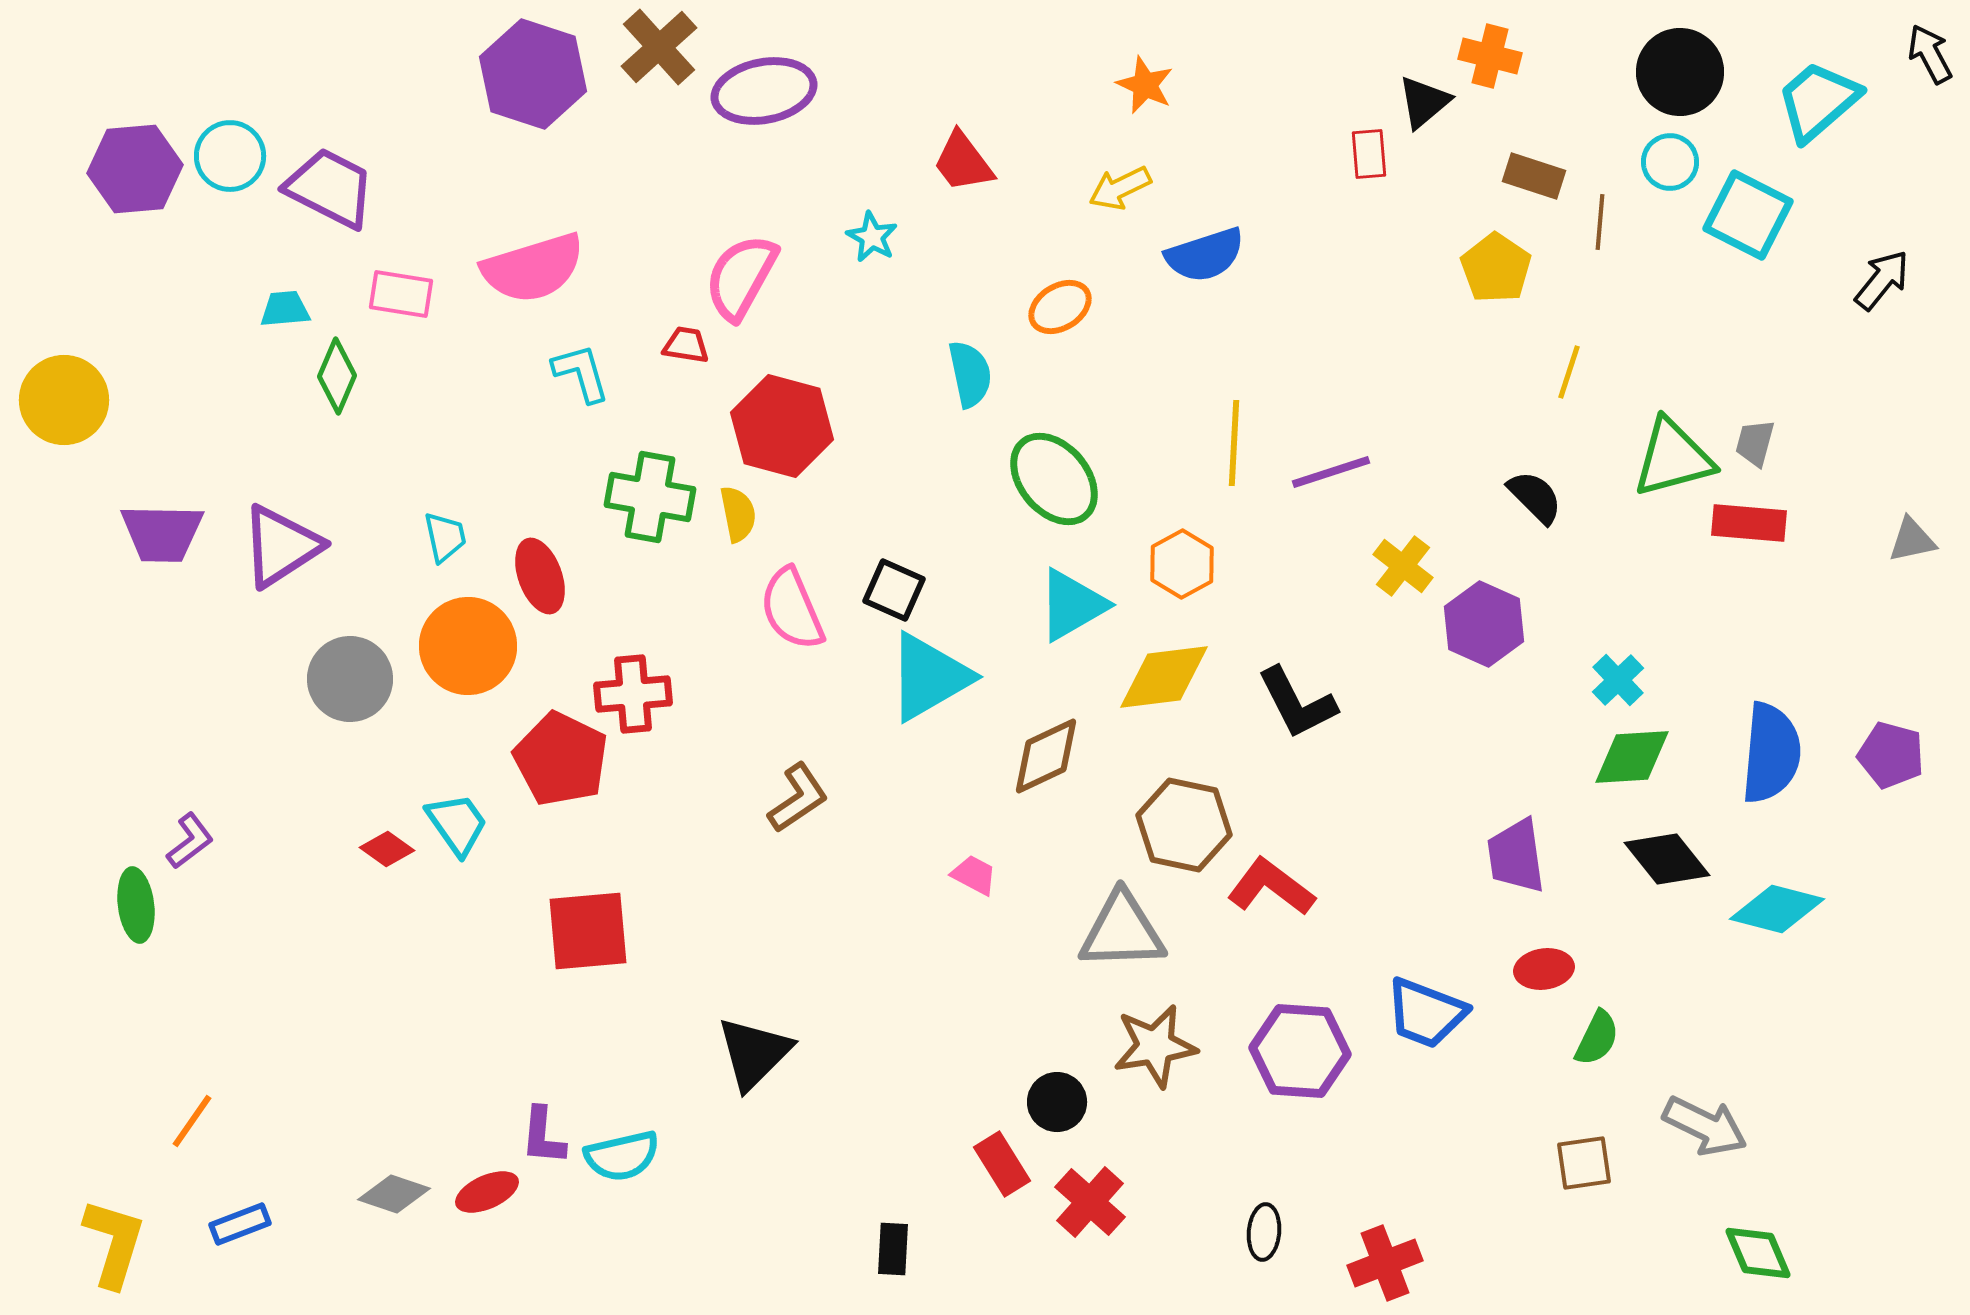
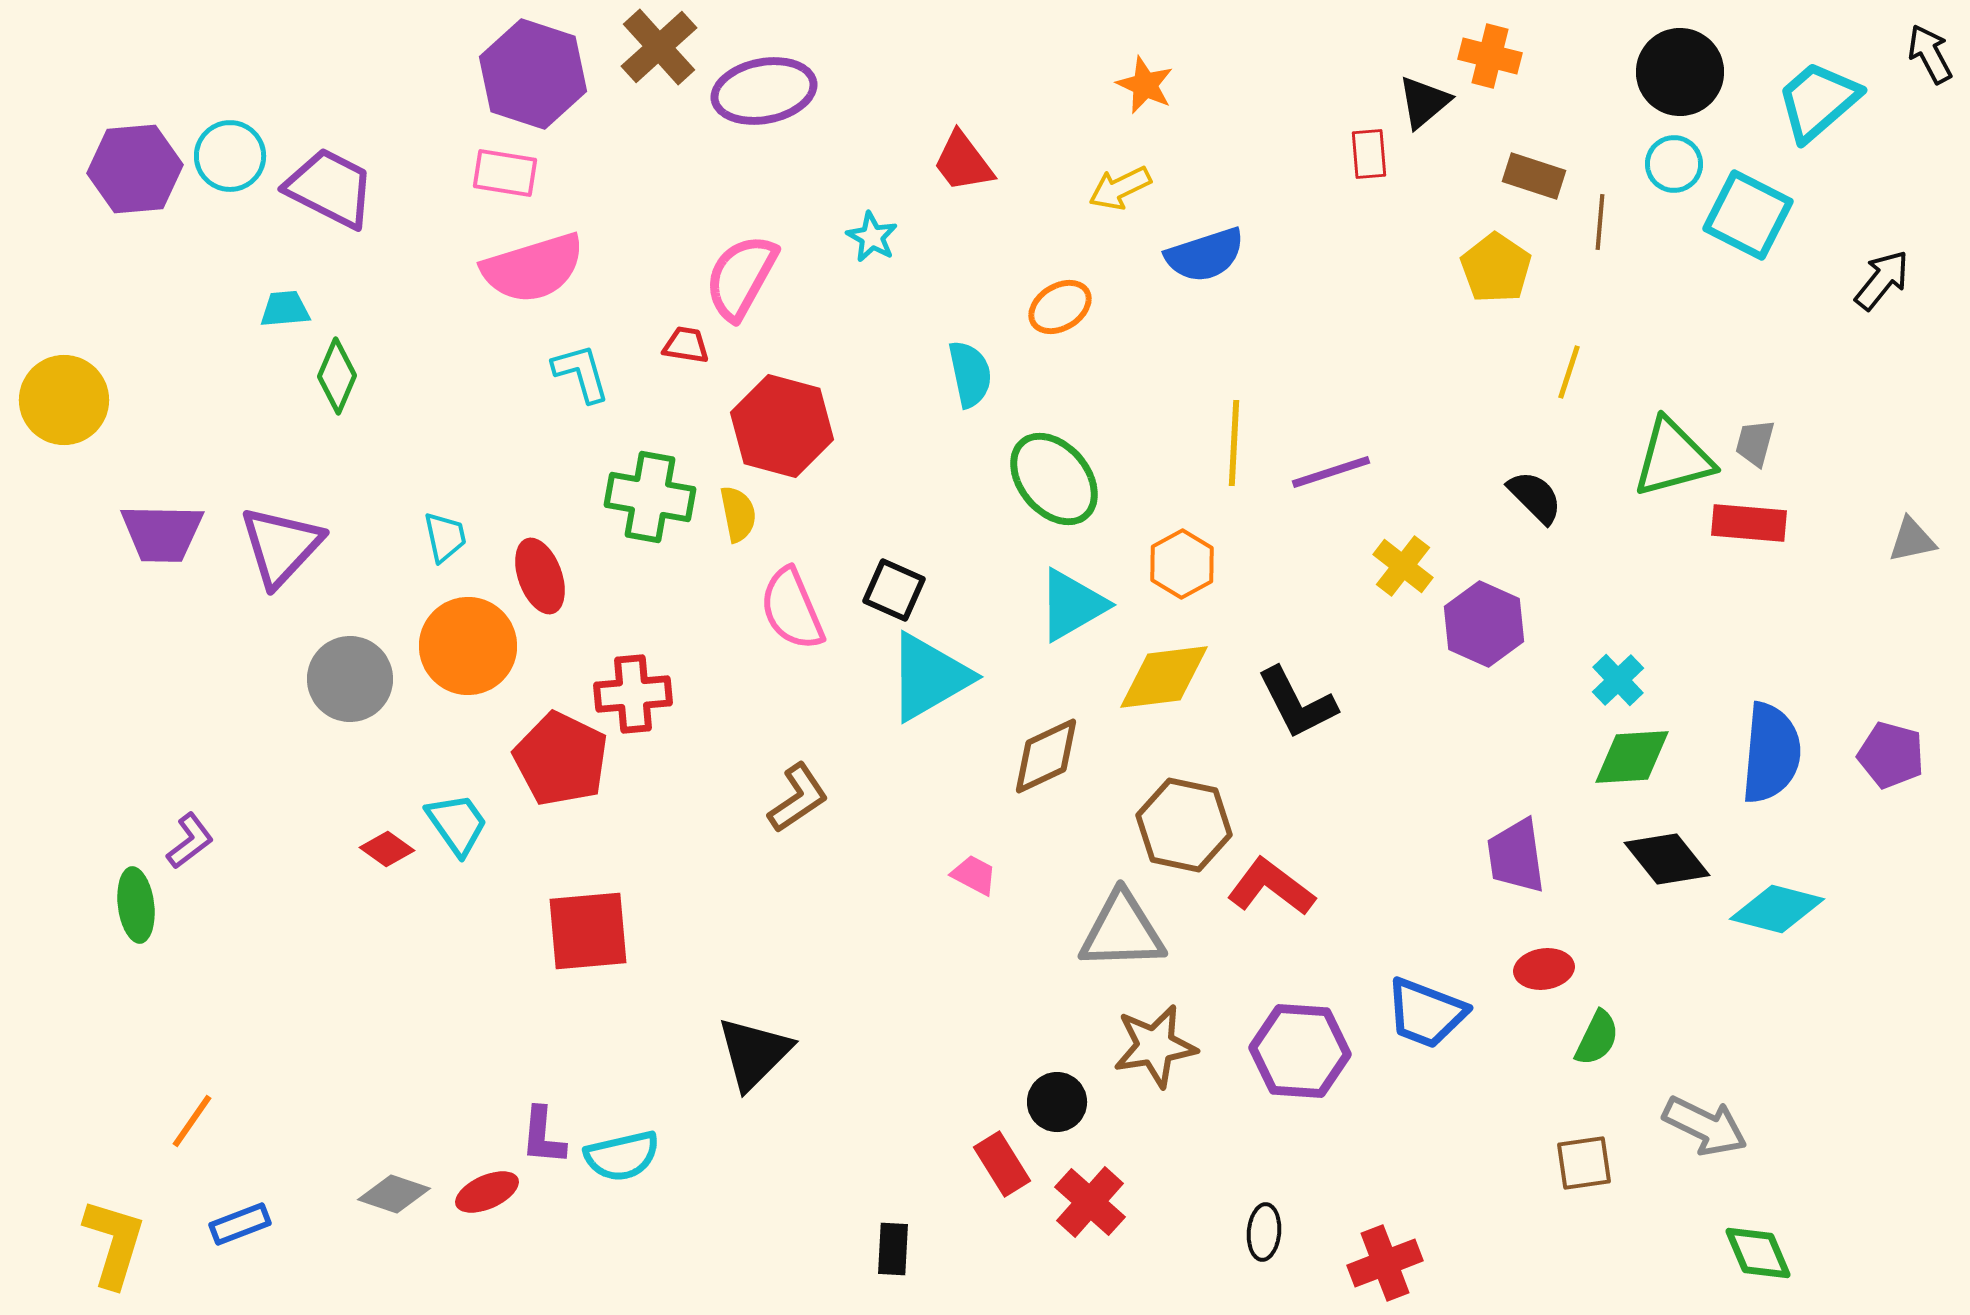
cyan circle at (1670, 162): moved 4 px right, 2 px down
pink rectangle at (401, 294): moved 104 px right, 121 px up
purple triangle at (281, 546): rotated 14 degrees counterclockwise
